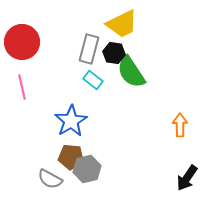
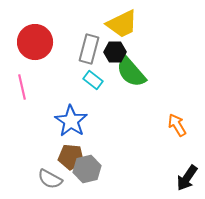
red circle: moved 13 px right
black hexagon: moved 1 px right, 1 px up; rotated 10 degrees counterclockwise
green semicircle: rotated 8 degrees counterclockwise
blue star: rotated 8 degrees counterclockwise
orange arrow: moved 3 px left; rotated 30 degrees counterclockwise
